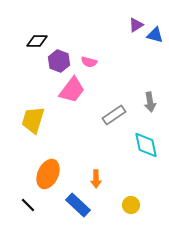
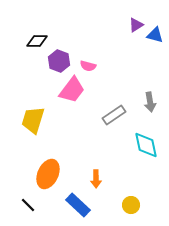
pink semicircle: moved 1 px left, 4 px down
